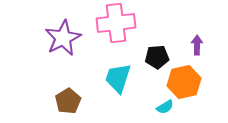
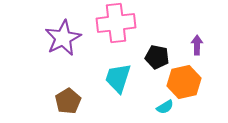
black pentagon: rotated 15 degrees clockwise
